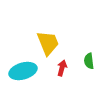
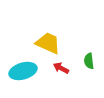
yellow trapezoid: rotated 44 degrees counterclockwise
red arrow: moved 1 px left; rotated 77 degrees counterclockwise
